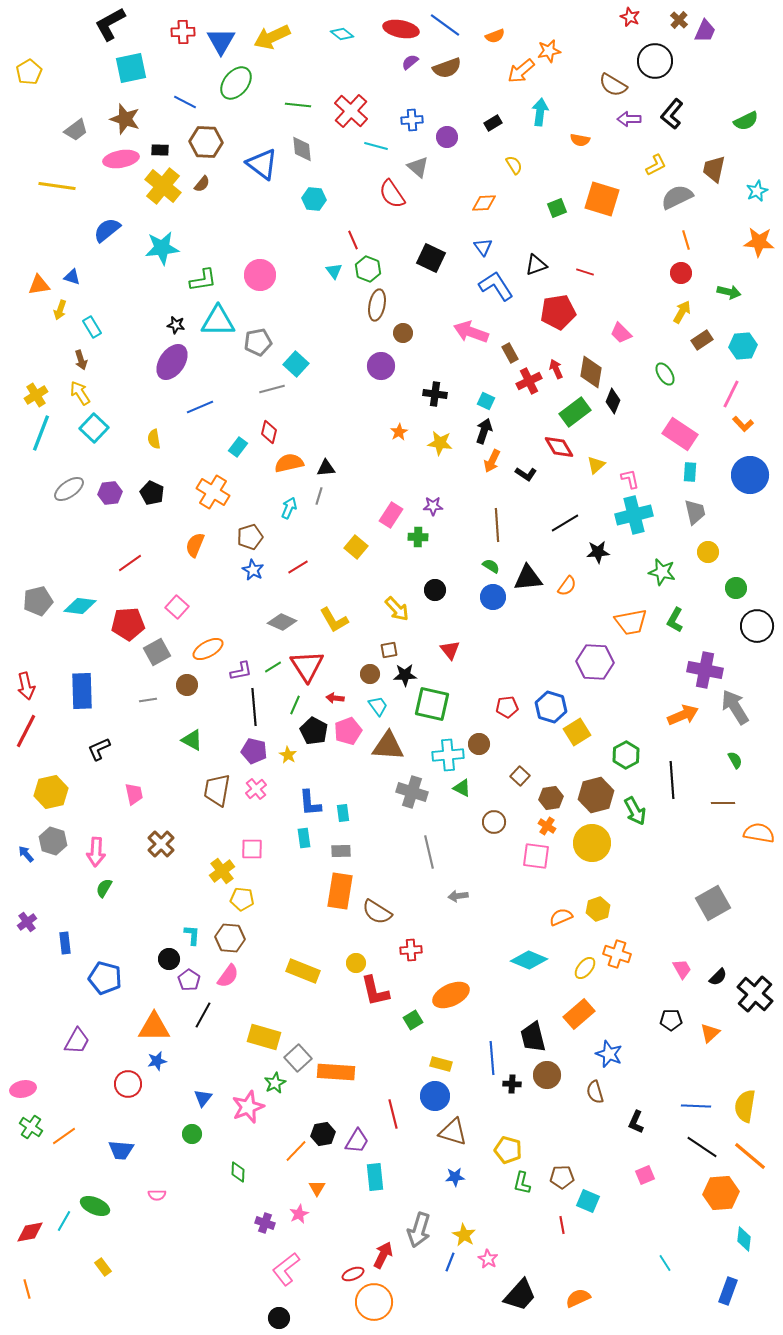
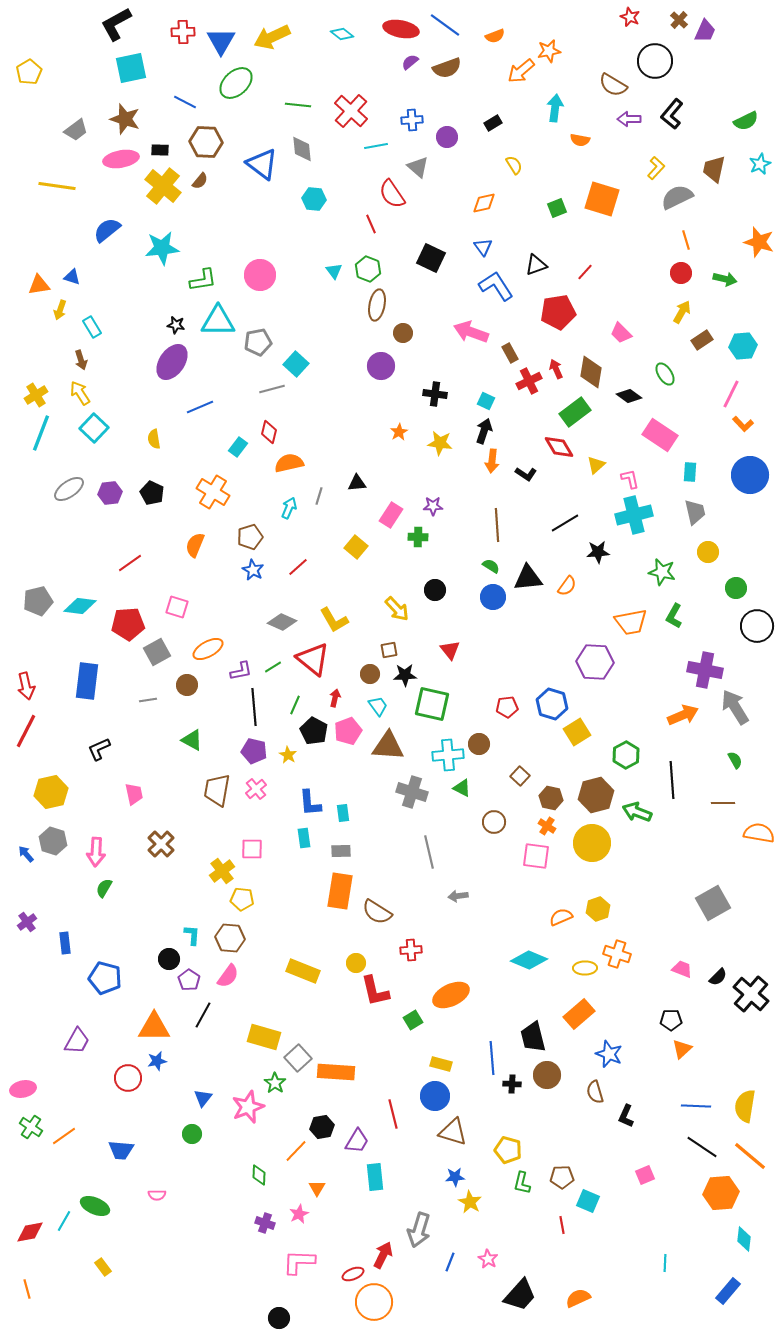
black L-shape at (110, 24): moved 6 px right
green ellipse at (236, 83): rotated 8 degrees clockwise
cyan arrow at (540, 112): moved 15 px right, 4 px up
cyan line at (376, 146): rotated 25 degrees counterclockwise
yellow L-shape at (656, 165): moved 3 px down; rotated 20 degrees counterclockwise
brown semicircle at (202, 184): moved 2 px left, 3 px up
cyan star at (757, 191): moved 3 px right, 27 px up
orange diamond at (484, 203): rotated 10 degrees counterclockwise
red line at (353, 240): moved 18 px right, 16 px up
orange star at (759, 242): rotated 12 degrees clockwise
red line at (585, 272): rotated 66 degrees counterclockwise
green arrow at (729, 292): moved 4 px left, 13 px up
black diamond at (613, 401): moved 16 px right, 5 px up; rotated 75 degrees counterclockwise
pink rectangle at (680, 434): moved 20 px left, 1 px down
orange arrow at (492, 461): rotated 20 degrees counterclockwise
black triangle at (326, 468): moved 31 px right, 15 px down
red line at (298, 567): rotated 10 degrees counterclockwise
pink square at (177, 607): rotated 25 degrees counterclockwise
green L-shape at (675, 620): moved 1 px left, 4 px up
red triangle at (307, 666): moved 6 px right, 7 px up; rotated 18 degrees counterclockwise
blue rectangle at (82, 691): moved 5 px right, 10 px up; rotated 9 degrees clockwise
red arrow at (335, 698): rotated 96 degrees clockwise
blue hexagon at (551, 707): moved 1 px right, 3 px up
brown hexagon at (551, 798): rotated 20 degrees clockwise
green arrow at (635, 811): moved 2 px right, 1 px down; rotated 140 degrees clockwise
yellow ellipse at (585, 968): rotated 50 degrees clockwise
pink trapezoid at (682, 969): rotated 40 degrees counterclockwise
black cross at (755, 994): moved 4 px left
orange triangle at (710, 1033): moved 28 px left, 16 px down
green star at (275, 1083): rotated 10 degrees counterclockwise
red circle at (128, 1084): moved 6 px up
black L-shape at (636, 1122): moved 10 px left, 6 px up
black hexagon at (323, 1134): moved 1 px left, 7 px up
green diamond at (238, 1172): moved 21 px right, 3 px down
yellow star at (464, 1235): moved 6 px right, 33 px up
cyan line at (665, 1263): rotated 36 degrees clockwise
pink L-shape at (286, 1269): moved 13 px right, 7 px up; rotated 40 degrees clockwise
blue rectangle at (728, 1291): rotated 20 degrees clockwise
